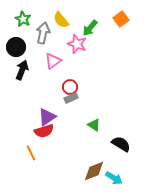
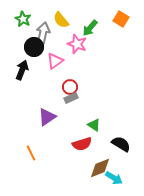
orange square: rotated 21 degrees counterclockwise
black circle: moved 18 px right
pink triangle: moved 2 px right
red semicircle: moved 38 px right, 13 px down
brown diamond: moved 6 px right, 3 px up
